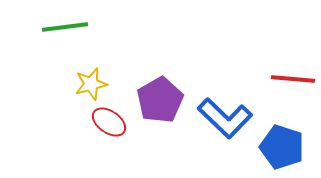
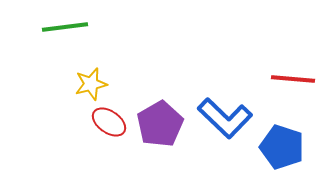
purple pentagon: moved 24 px down
